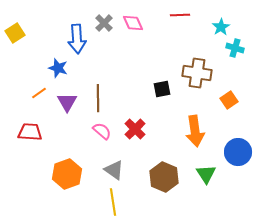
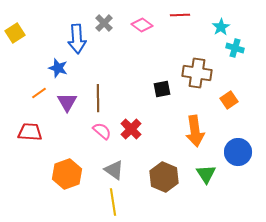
pink diamond: moved 9 px right, 2 px down; rotated 30 degrees counterclockwise
red cross: moved 4 px left
